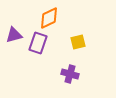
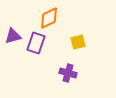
purple triangle: moved 1 px left, 1 px down
purple rectangle: moved 2 px left
purple cross: moved 2 px left, 1 px up
